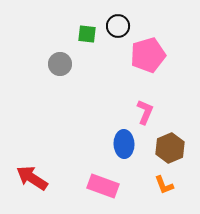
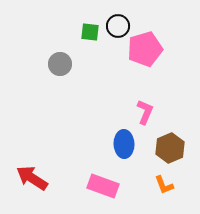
green square: moved 3 px right, 2 px up
pink pentagon: moved 3 px left, 6 px up
